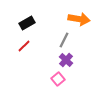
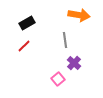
orange arrow: moved 4 px up
gray line: moved 1 px right; rotated 35 degrees counterclockwise
purple cross: moved 8 px right, 3 px down
